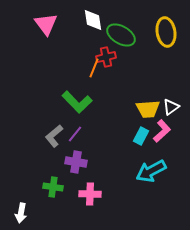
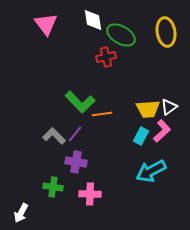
orange line: moved 8 px right, 46 px down; rotated 60 degrees clockwise
green L-shape: moved 3 px right
white triangle: moved 2 px left
gray L-shape: rotated 85 degrees clockwise
white arrow: rotated 18 degrees clockwise
